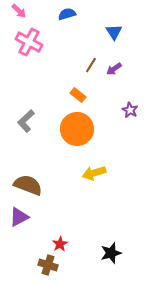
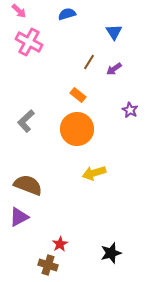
brown line: moved 2 px left, 3 px up
